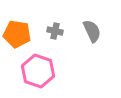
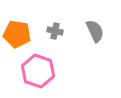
gray semicircle: moved 3 px right
